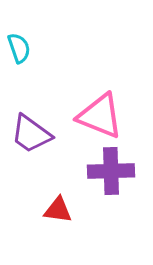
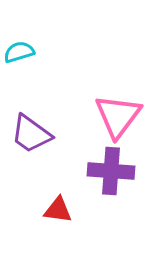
cyan semicircle: moved 4 px down; rotated 88 degrees counterclockwise
pink triangle: moved 18 px right; rotated 45 degrees clockwise
purple cross: rotated 6 degrees clockwise
